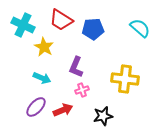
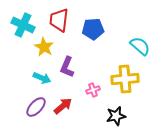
red trapezoid: moved 2 px left; rotated 65 degrees clockwise
cyan semicircle: moved 18 px down
purple L-shape: moved 9 px left
yellow cross: rotated 12 degrees counterclockwise
pink cross: moved 11 px right
red arrow: moved 4 px up; rotated 18 degrees counterclockwise
black star: moved 13 px right
